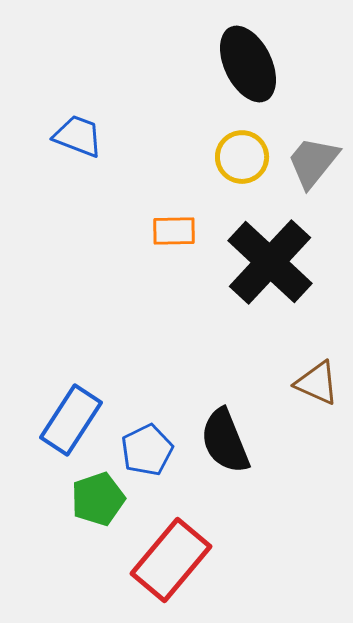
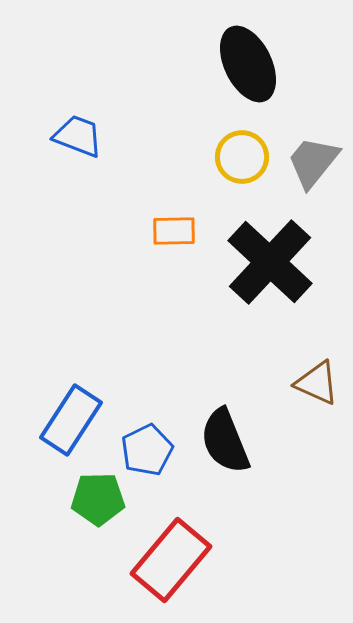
green pentagon: rotated 18 degrees clockwise
